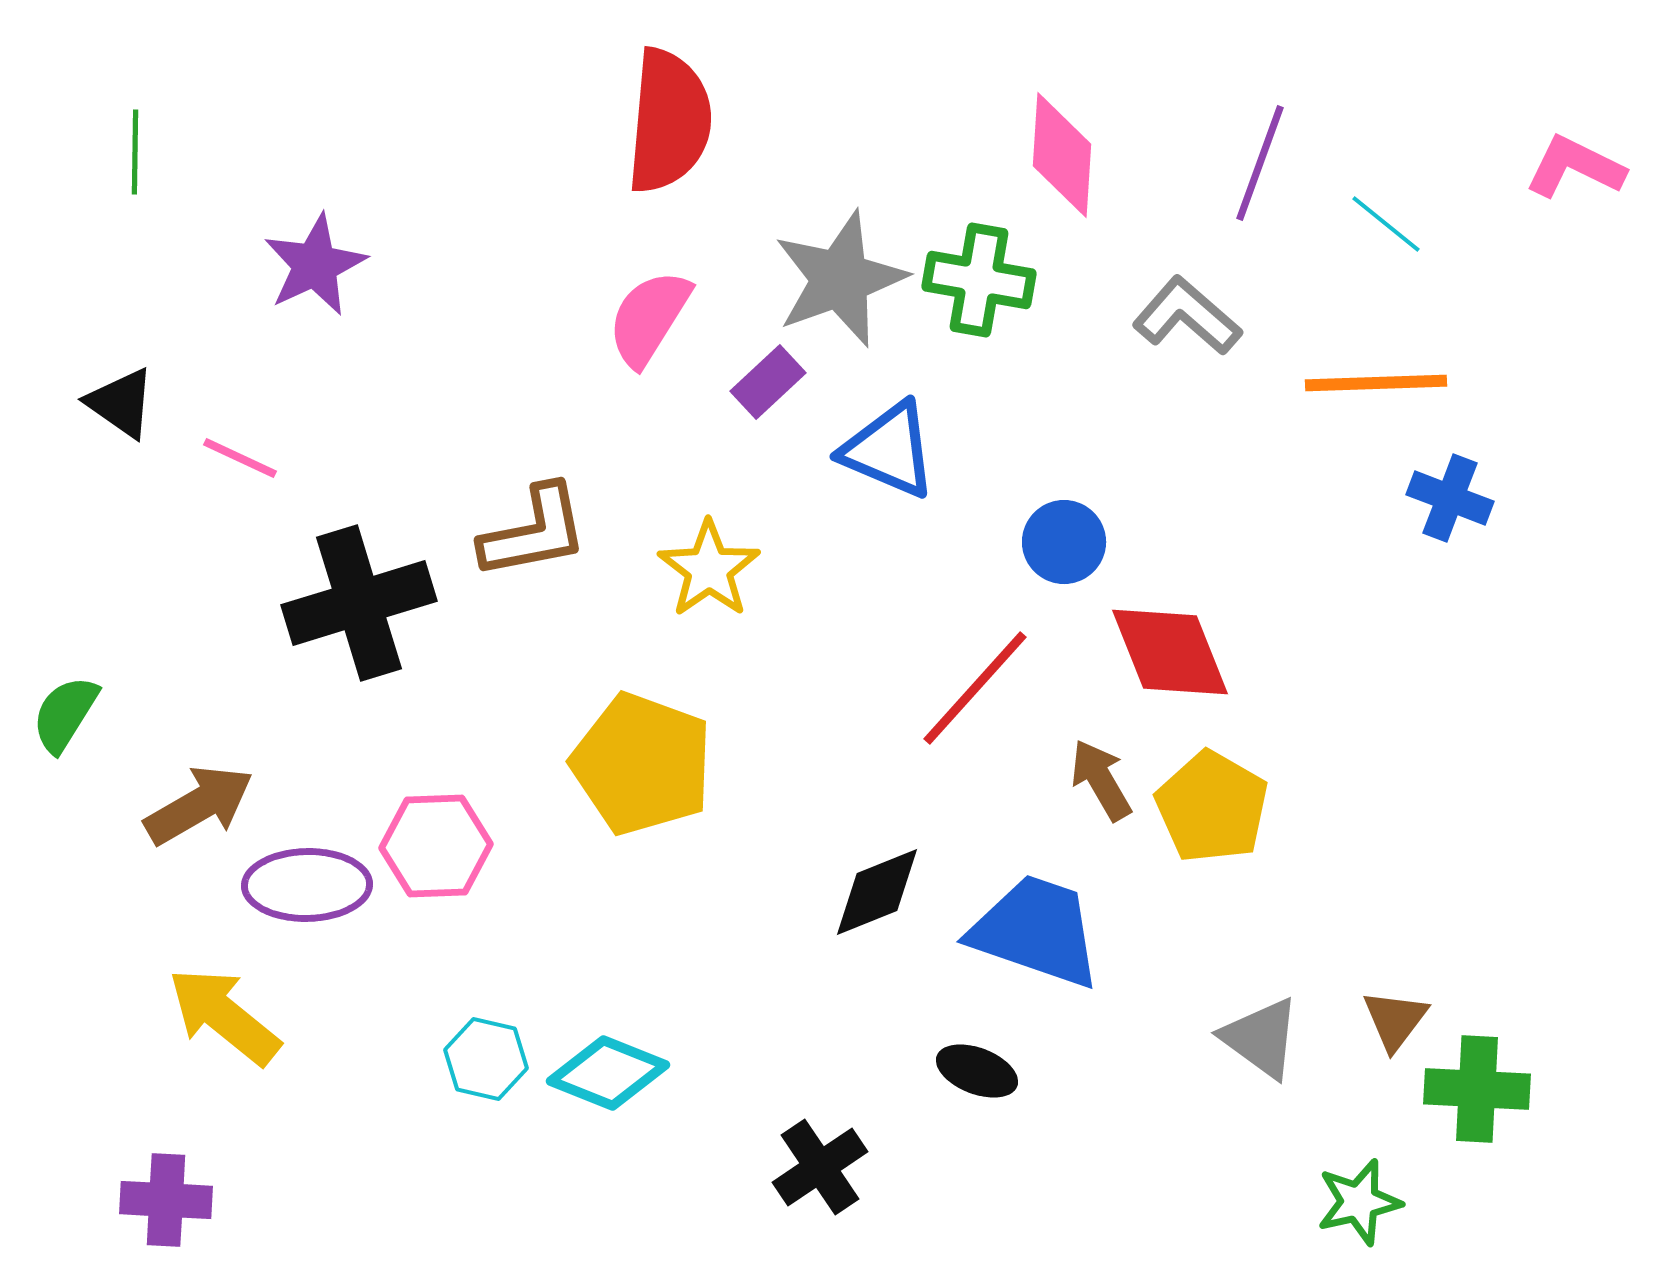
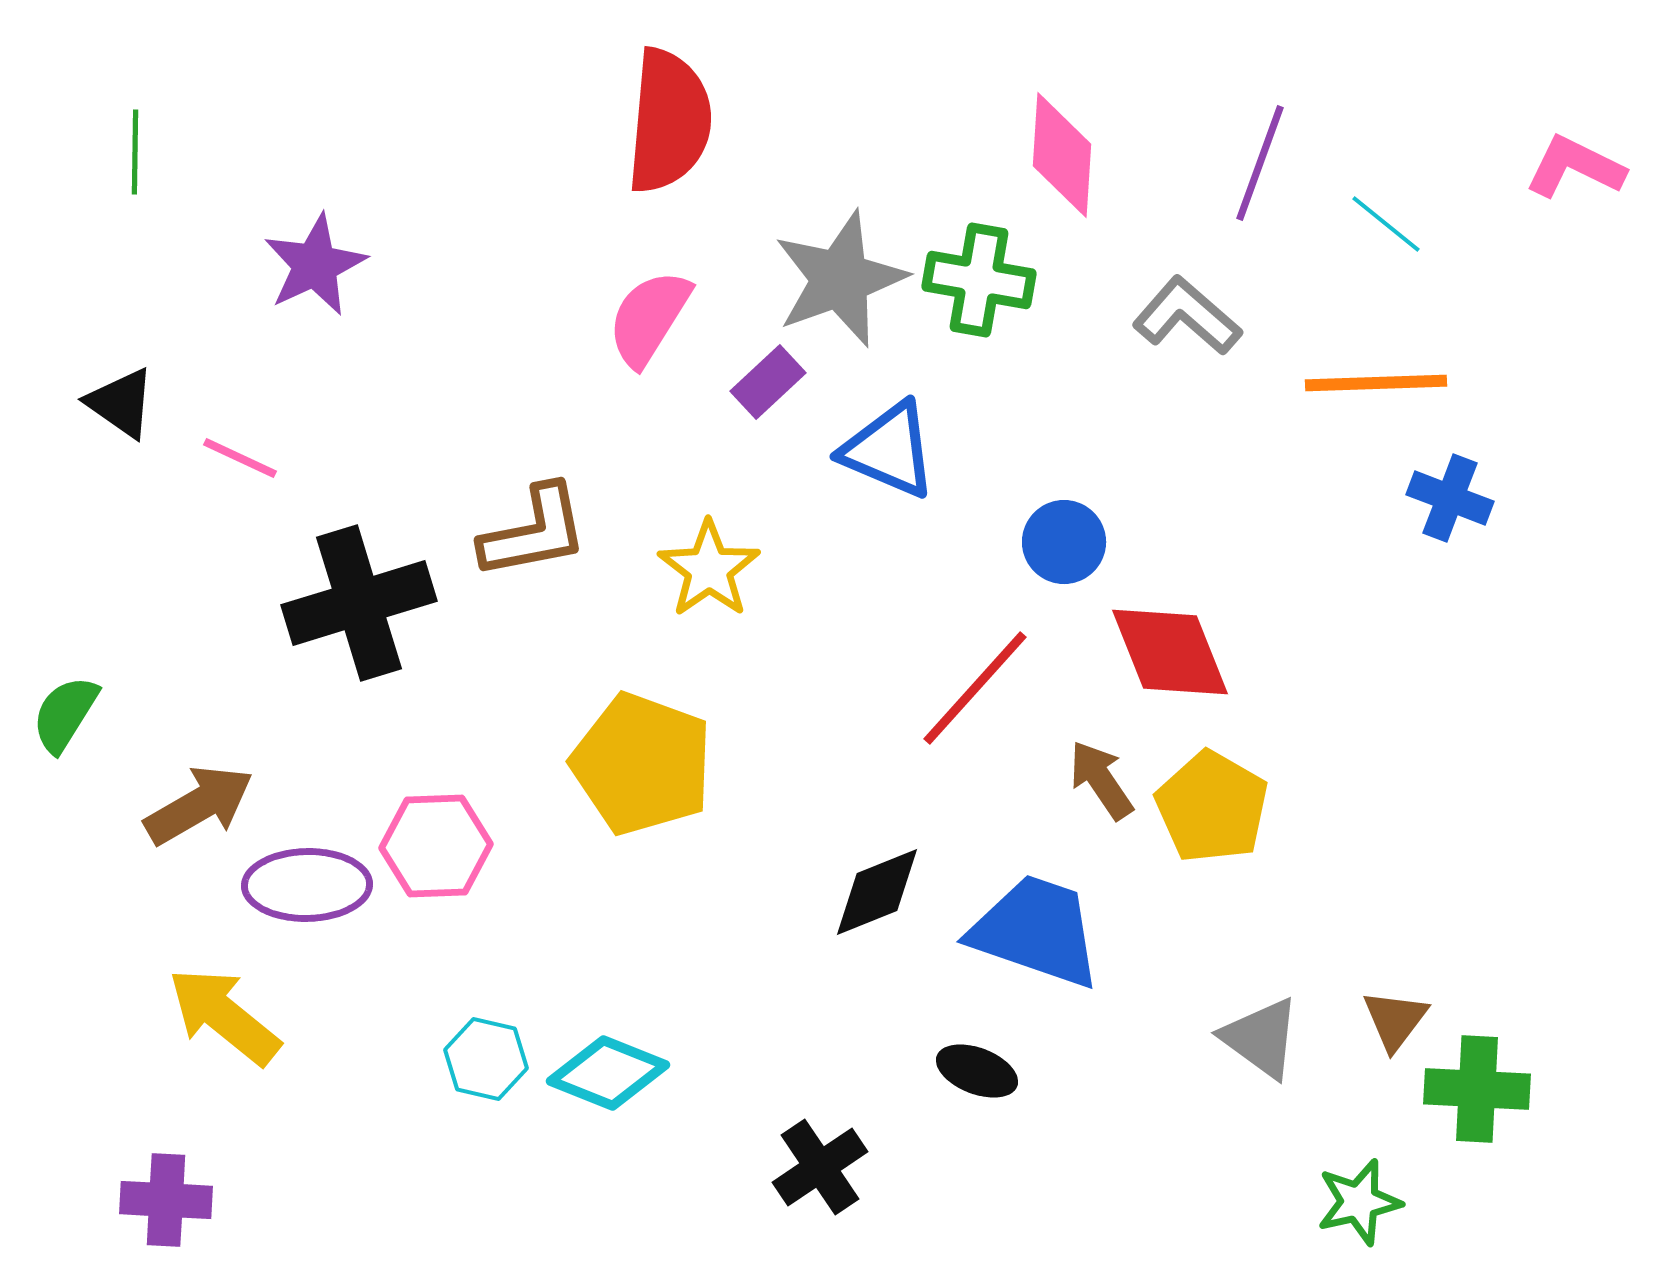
brown arrow at (1101, 780): rotated 4 degrees counterclockwise
